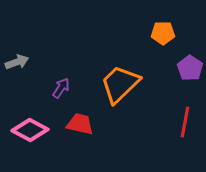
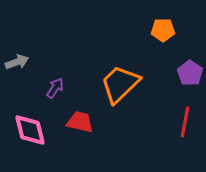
orange pentagon: moved 3 px up
purple pentagon: moved 5 px down
purple arrow: moved 6 px left
red trapezoid: moved 2 px up
pink diamond: rotated 48 degrees clockwise
